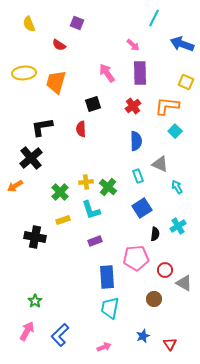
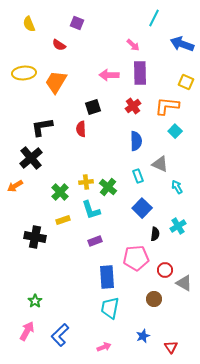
pink arrow at (107, 73): moved 2 px right, 2 px down; rotated 54 degrees counterclockwise
orange trapezoid at (56, 82): rotated 15 degrees clockwise
black square at (93, 104): moved 3 px down
blue square at (142, 208): rotated 12 degrees counterclockwise
red triangle at (170, 344): moved 1 px right, 3 px down
